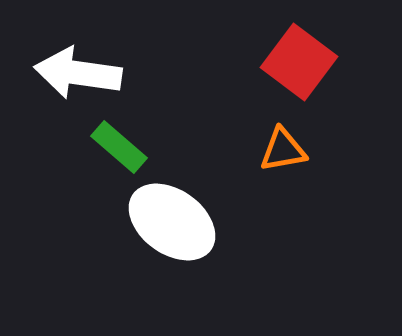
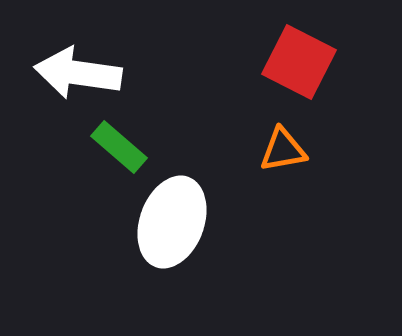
red square: rotated 10 degrees counterclockwise
white ellipse: rotated 74 degrees clockwise
